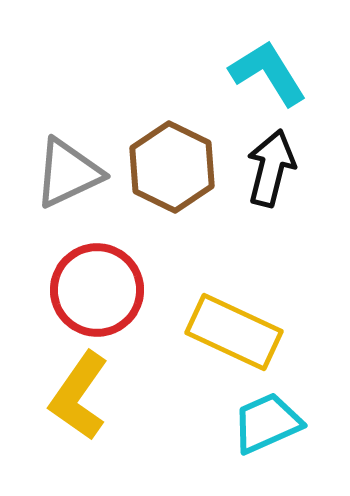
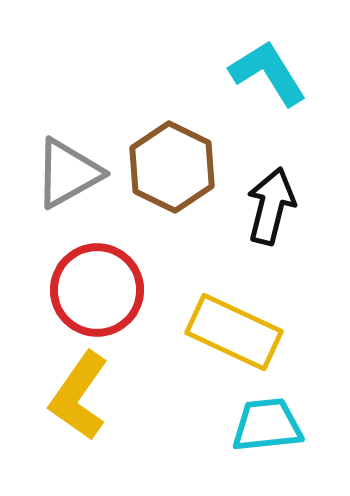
black arrow: moved 38 px down
gray triangle: rotated 4 degrees counterclockwise
cyan trapezoid: moved 2 px down; rotated 18 degrees clockwise
